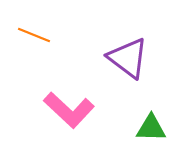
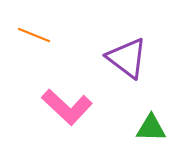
purple triangle: moved 1 px left
pink L-shape: moved 2 px left, 3 px up
